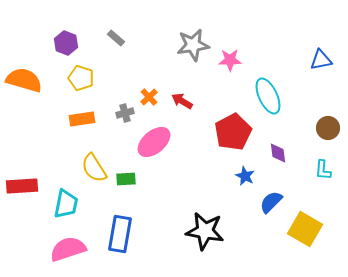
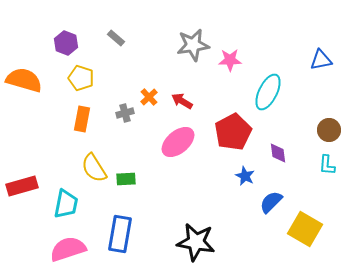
cyan ellipse: moved 4 px up; rotated 51 degrees clockwise
orange rectangle: rotated 70 degrees counterclockwise
brown circle: moved 1 px right, 2 px down
pink ellipse: moved 24 px right
cyan L-shape: moved 4 px right, 5 px up
red rectangle: rotated 12 degrees counterclockwise
black star: moved 9 px left, 11 px down
